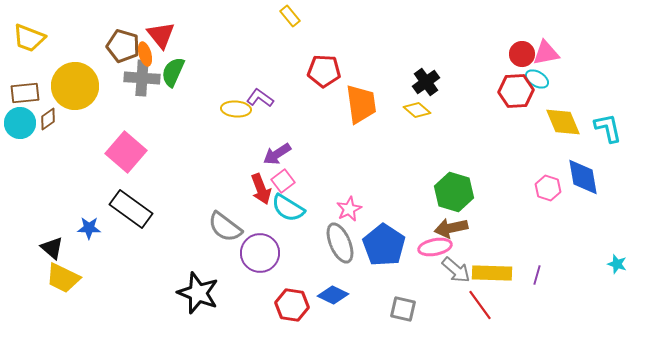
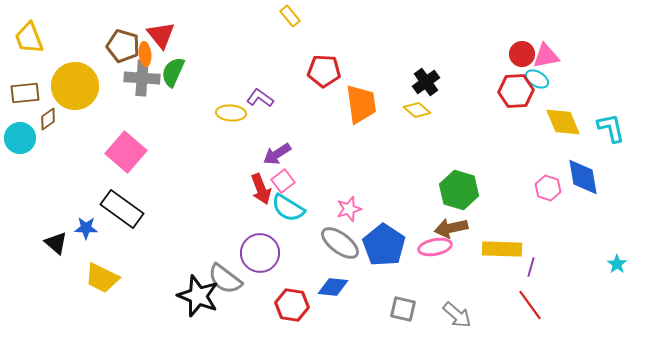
yellow trapezoid at (29, 38): rotated 48 degrees clockwise
pink triangle at (546, 53): moved 3 px down
orange ellipse at (145, 54): rotated 10 degrees clockwise
yellow ellipse at (236, 109): moved 5 px left, 4 px down
cyan circle at (20, 123): moved 15 px down
cyan L-shape at (608, 128): moved 3 px right
green hexagon at (454, 192): moved 5 px right, 2 px up
black rectangle at (131, 209): moved 9 px left
pink star at (349, 209): rotated 10 degrees clockwise
gray semicircle at (225, 227): moved 52 px down
blue star at (89, 228): moved 3 px left
gray ellipse at (340, 243): rotated 30 degrees counterclockwise
black triangle at (52, 248): moved 4 px right, 5 px up
cyan star at (617, 264): rotated 18 degrees clockwise
gray arrow at (456, 270): moved 1 px right, 45 px down
yellow rectangle at (492, 273): moved 10 px right, 24 px up
purple line at (537, 275): moved 6 px left, 8 px up
yellow trapezoid at (63, 278): moved 39 px right
black star at (198, 293): moved 3 px down
blue diamond at (333, 295): moved 8 px up; rotated 20 degrees counterclockwise
red line at (480, 305): moved 50 px right
